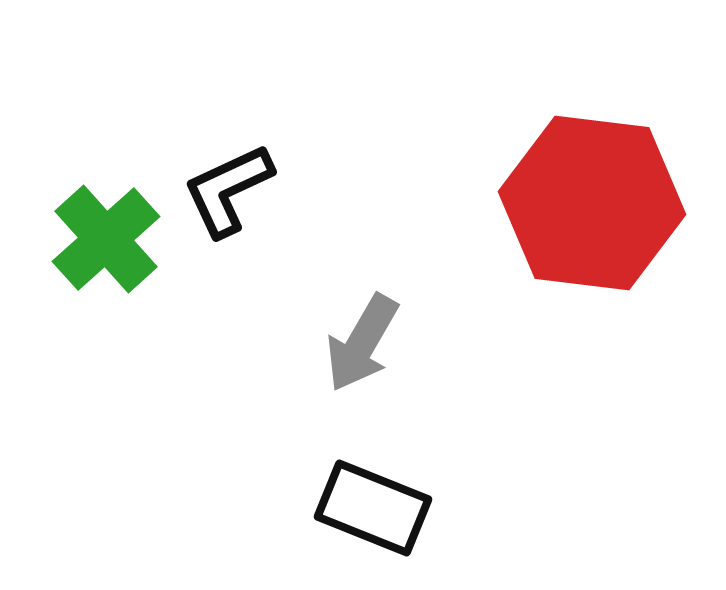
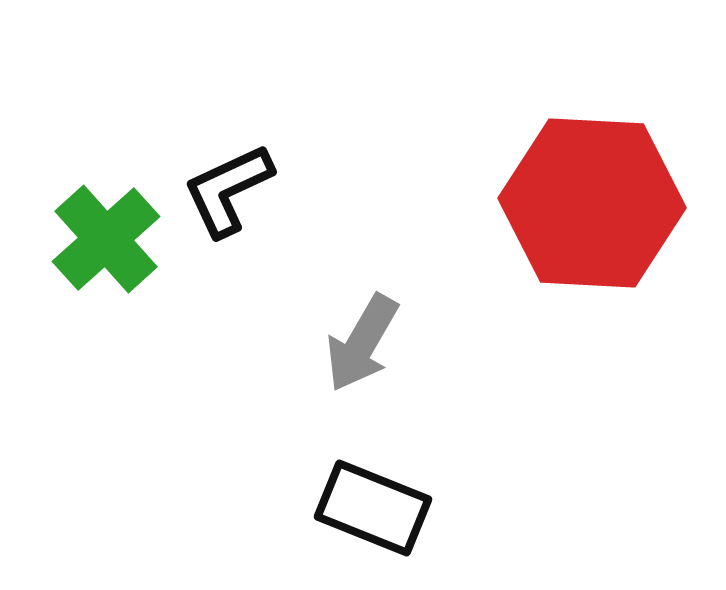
red hexagon: rotated 4 degrees counterclockwise
